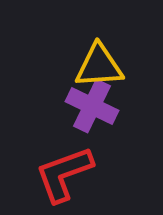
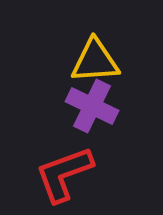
yellow triangle: moved 4 px left, 5 px up
